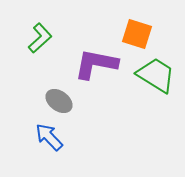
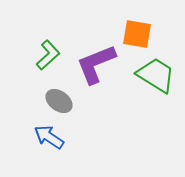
orange square: rotated 8 degrees counterclockwise
green L-shape: moved 8 px right, 17 px down
purple L-shape: rotated 33 degrees counterclockwise
blue arrow: rotated 12 degrees counterclockwise
